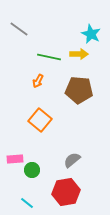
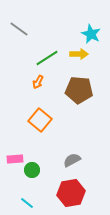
green line: moved 2 px left, 1 px down; rotated 45 degrees counterclockwise
orange arrow: moved 1 px down
gray semicircle: rotated 12 degrees clockwise
red hexagon: moved 5 px right, 1 px down
